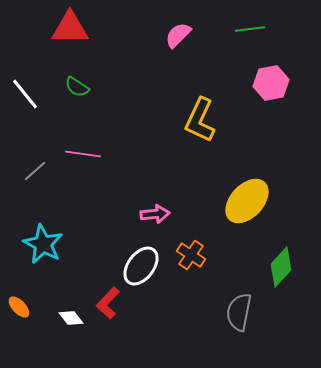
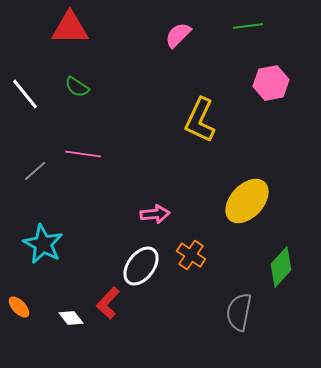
green line: moved 2 px left, 3 px up
